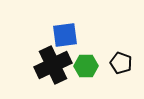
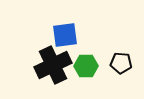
black pentagon: rotated 15 degrees counterclockwise
